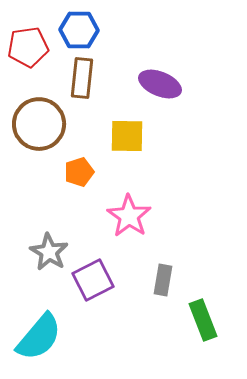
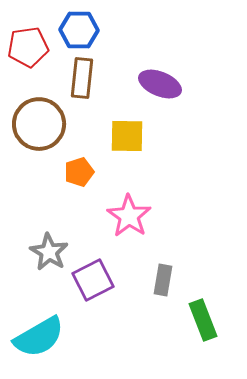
cyan semicircle: rotated 20 degrees clockwise
